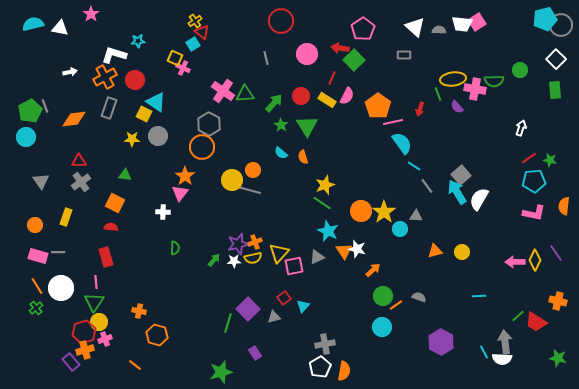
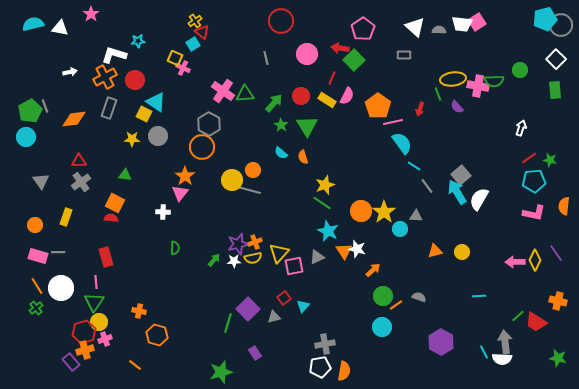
pink cross at (475, 89): moved 3 px right, 3 px up
red semicircle at (111, 227): moved 9 px up
white pentagon at (320, 367): rotated 20 degrees clockwise
